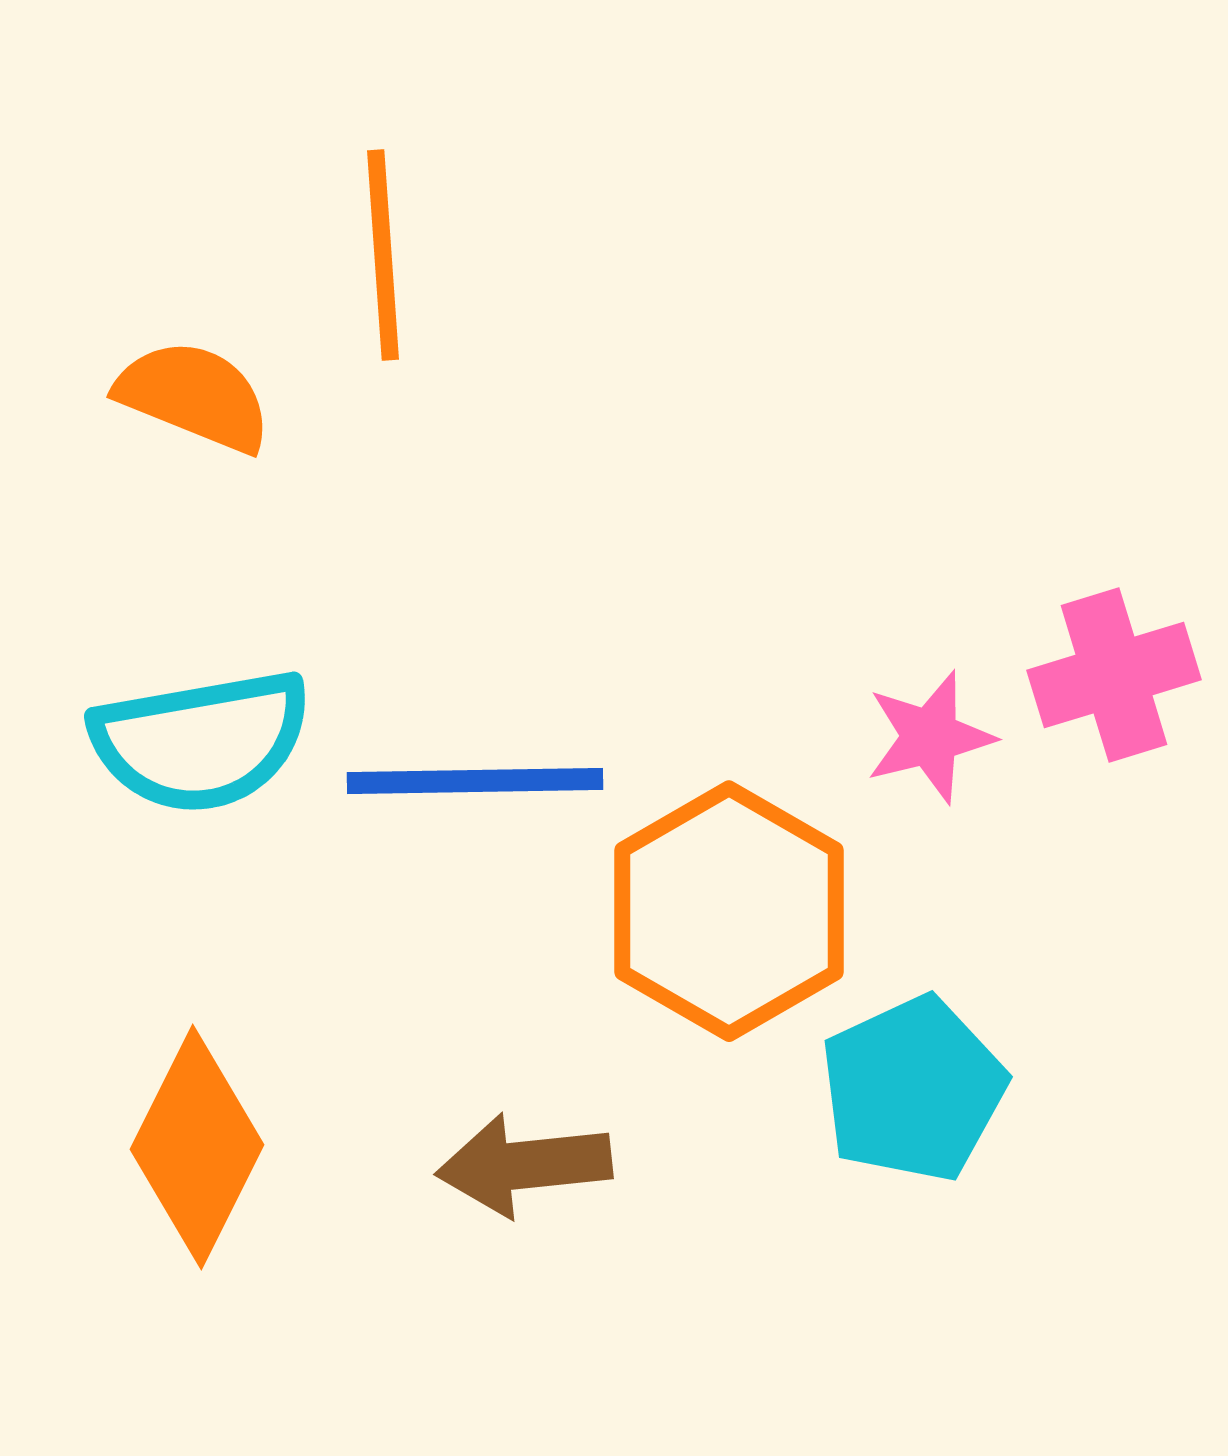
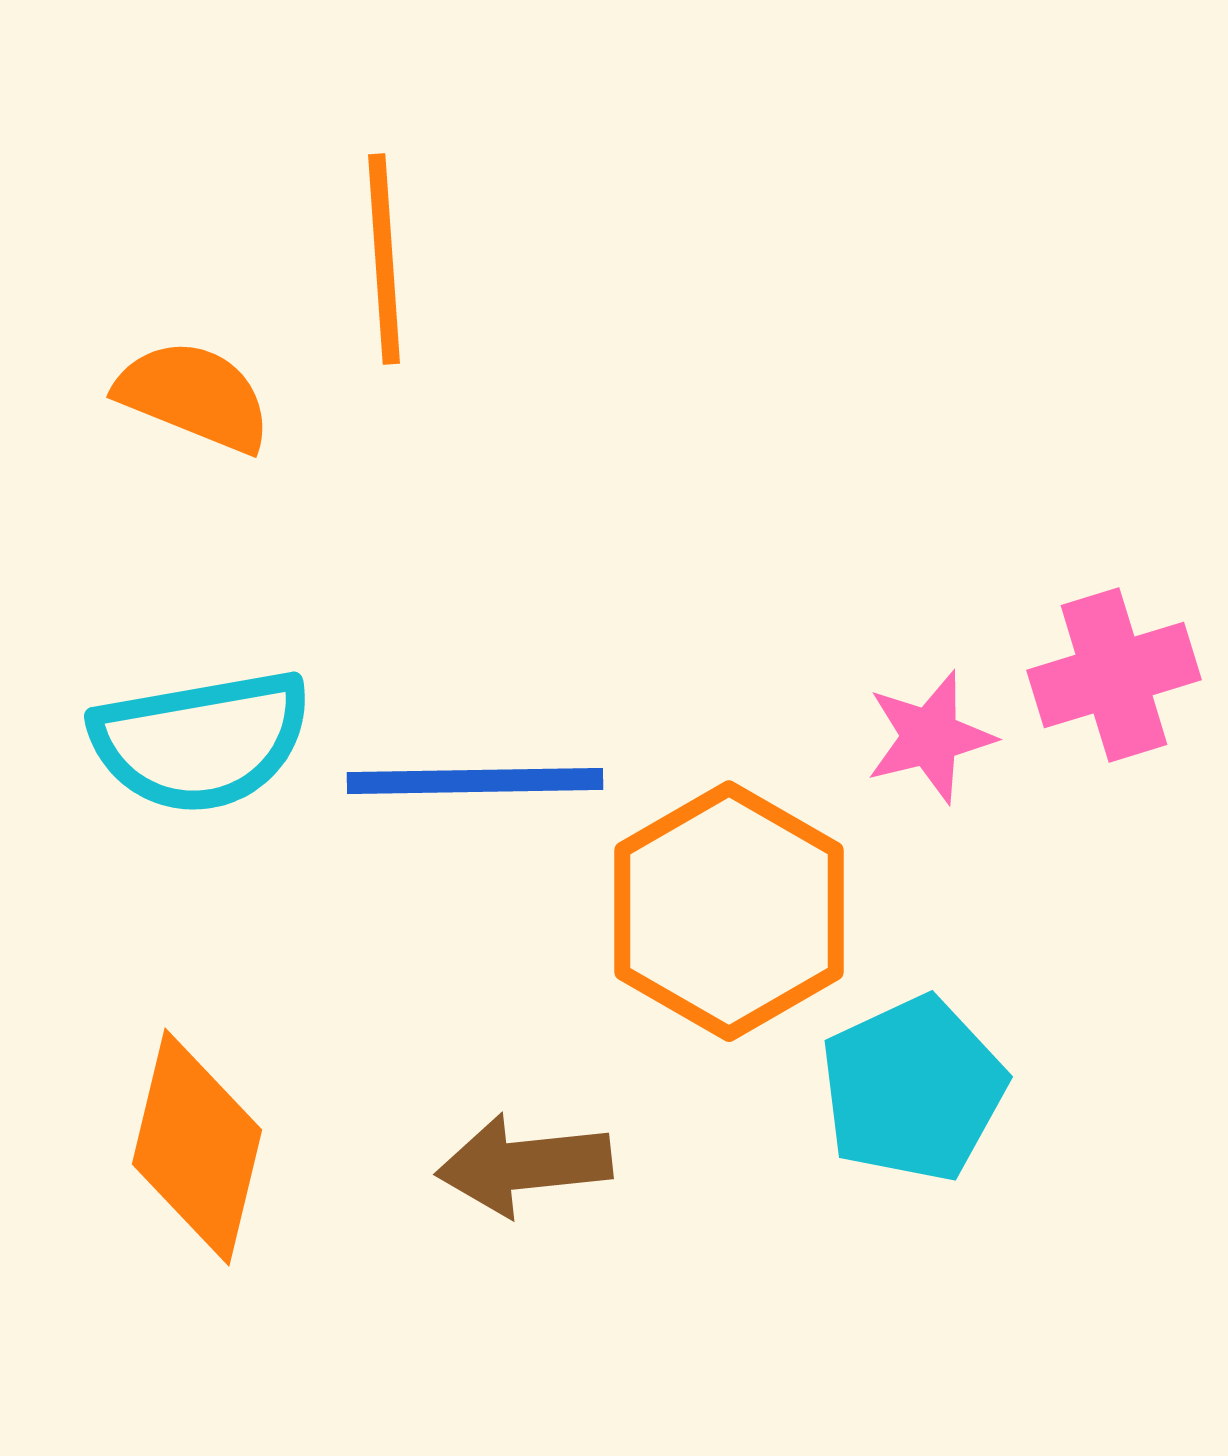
orange line: moved 1 px right, 4 px down
orange diamond: rotated 13 degrees counterclockwise
